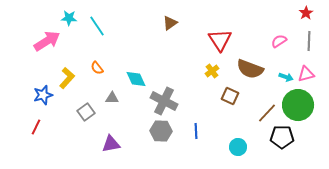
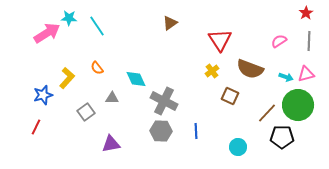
pink arrow: moved 8 px up
